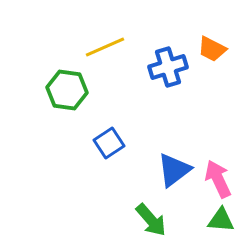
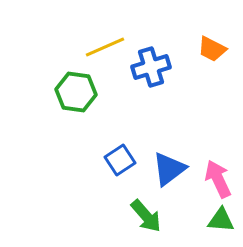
blue cross: moved 17 px left
green hexagon: moved 9 px right, 2 px down
blue square: moved 11 px right, 17 px down
blue triangle: moved 5 px left, 1 px up
green arrow: moved 5 px left, 4 px up
